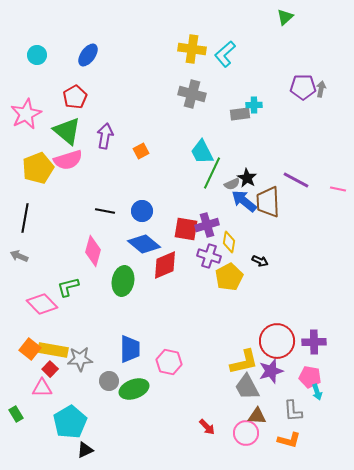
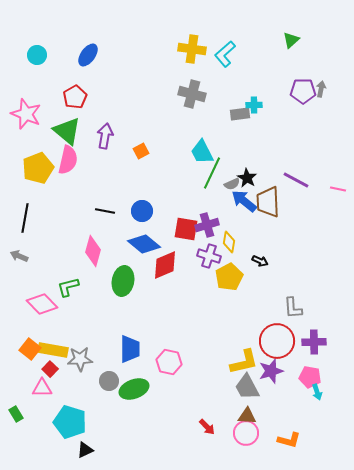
green triangle at (285, 17): moved 6 px right, 23 px down
purple pentagon at (303, 87): moved 4 px down
pink star at (26, 114): rotated 24 degrees counterclockwise
pink semicircle at (68, 160): rotated 60 degrees counterclockwise
gray L-shape at (293, 411): moved 103 px up
brown triangle at (257, 416): moved 10 px left
cyan pentagon at (70, 422): rotated 24 degrees counterclockwise
